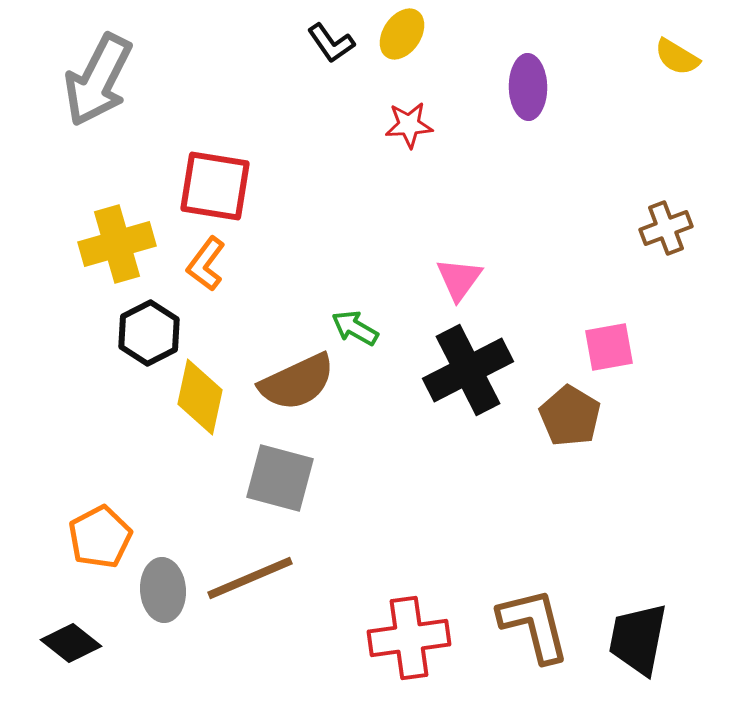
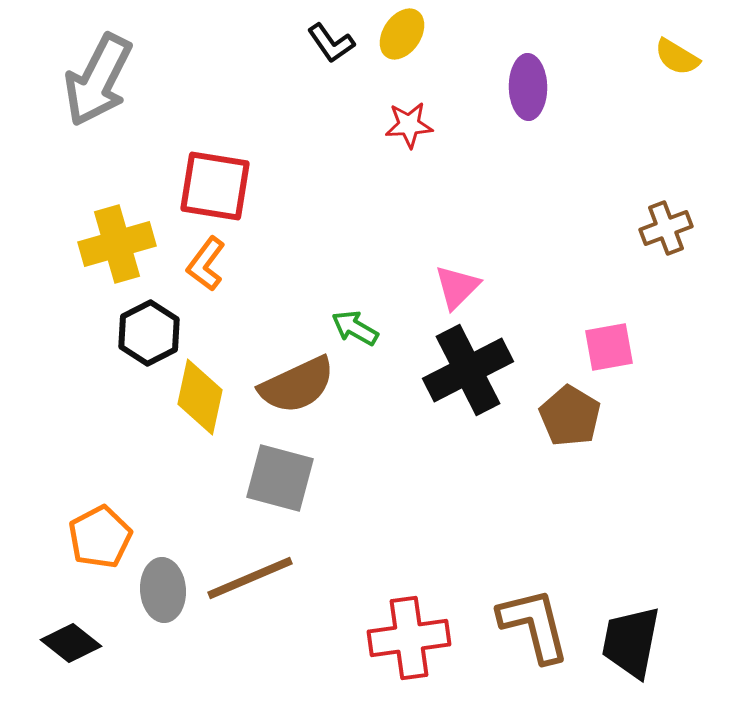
pink triangle: moved 2 px left, 8 px down; rotated 9 degrees clockwise
brown semicircle: moved 3 px down
black trapezoid: moved 7 px left, 3 px down
